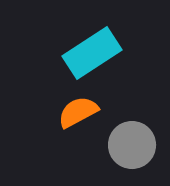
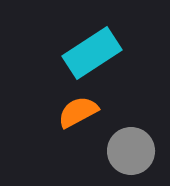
gray circle: moved 1 px left, 6 px down
